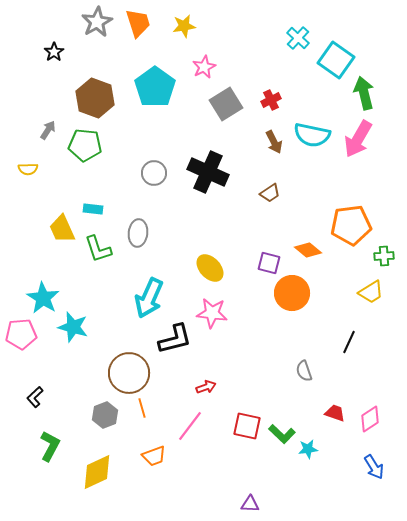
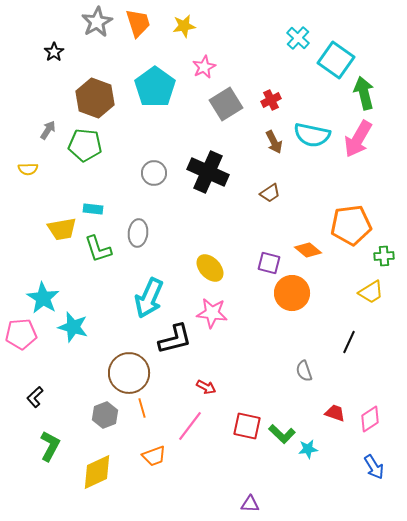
yellow trapezoid at (62, 229): rotated 76 degrees counterclockwise
red arrow at (206, 387): rotated 48 degrees clockwise
